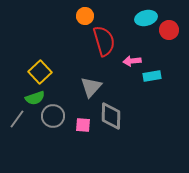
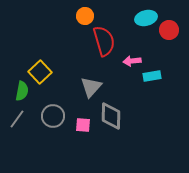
green semicircle: moved 13 px left, 7 px up; rotated 60 degrees counterclockwise
